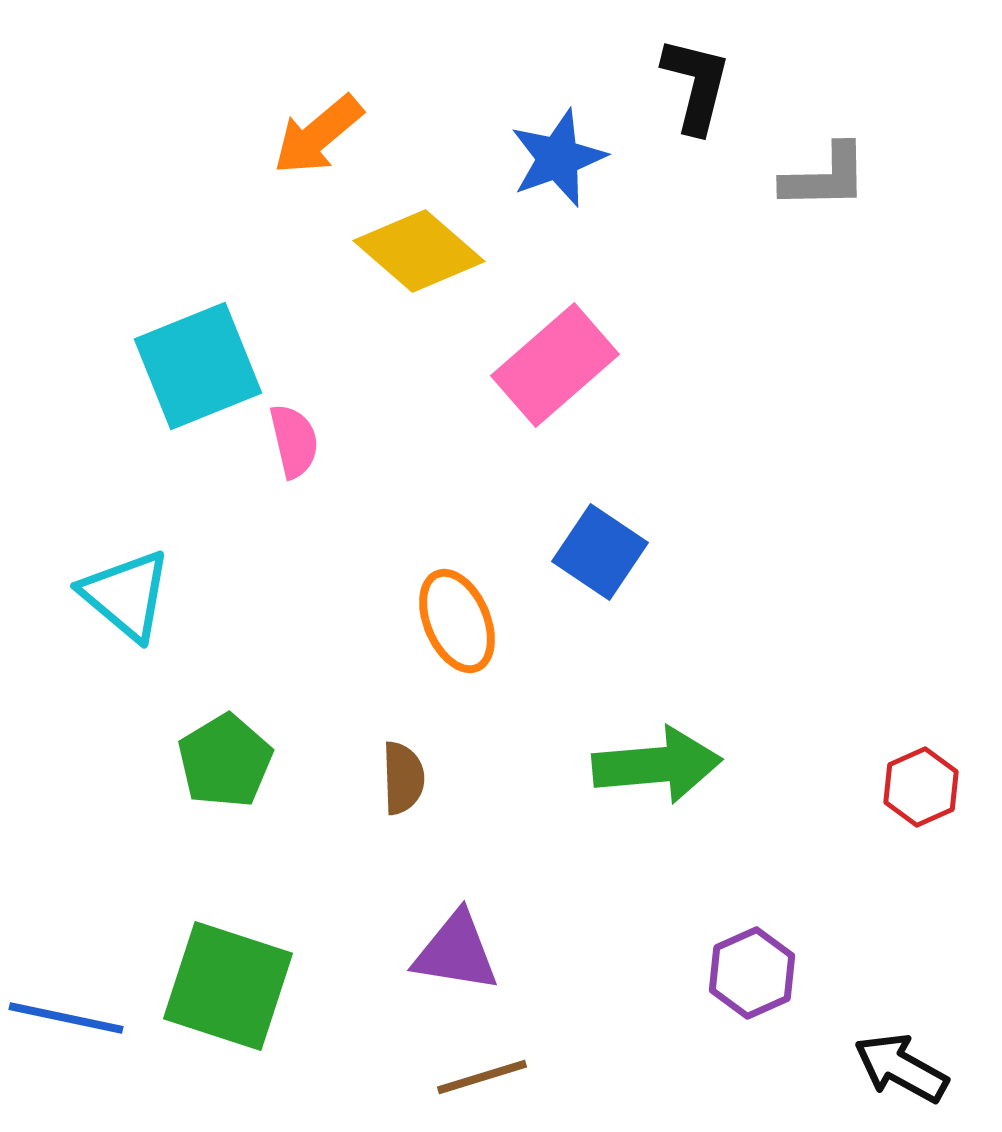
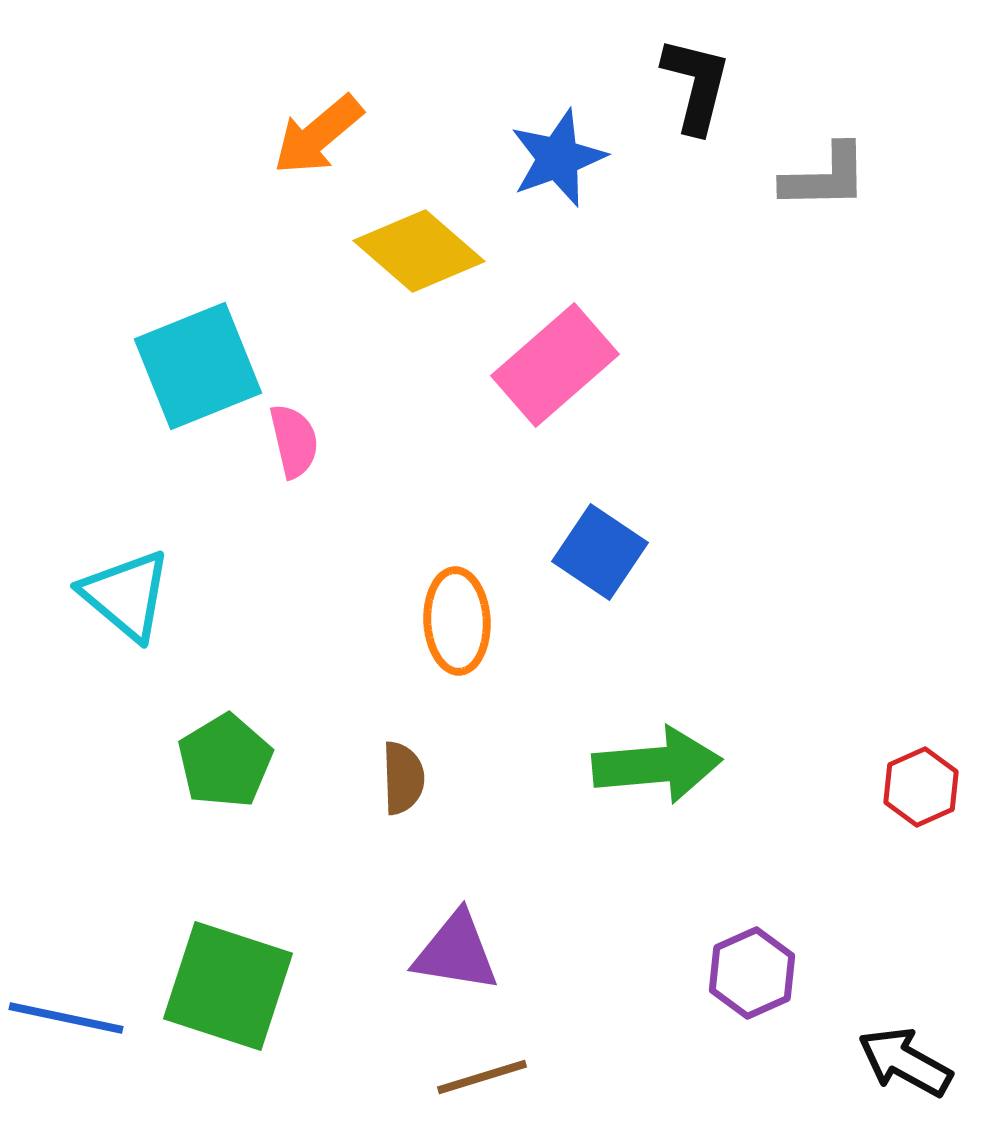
orange ellipse: rotated 20 degrees clockwise
black arrow: moved 4 px right, 6 px up
